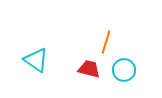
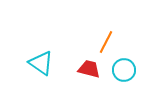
orange line: rotated 10 degrees clockwise
cyan triangle: moved 5 px right, 3 px down
